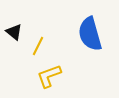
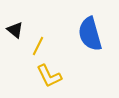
black triangle: moved 1 px right, 2 px up
yellow L-shape: rotated 96 degrees counterclockwise
